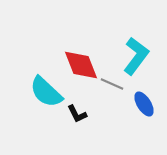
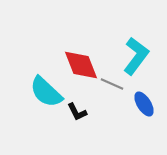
black L-shape: moved 2 px up
